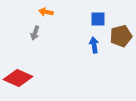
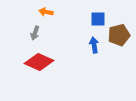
brown pentagon: moved 2 px left, 1 px up
red diamond: moved 21 px right, 16 px up
